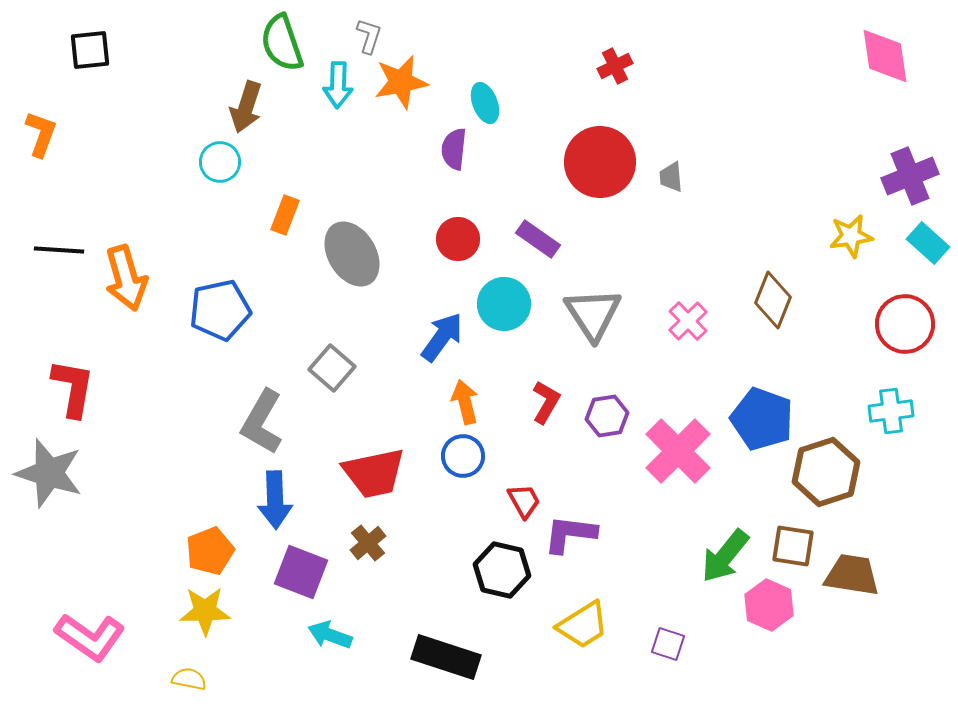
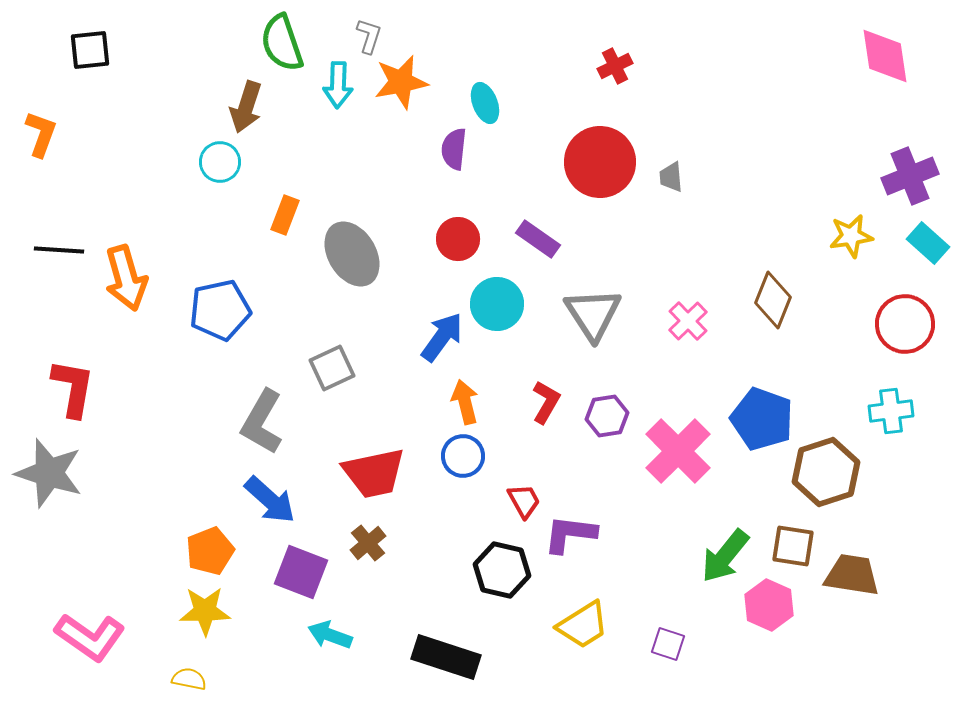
cyan circle at (504, 304): moved 7 px left
gray square at (332, 368): rotated 24 degrees clockwise
blue arrow at (275, 500): moved 5 px left; rotated 46 degrees counterclockwise
